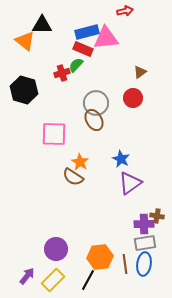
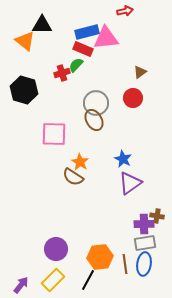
blue star: moved 2 px right
purple arrow: moved 6 px left, 9 px down
